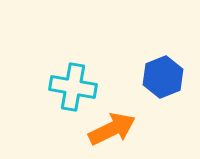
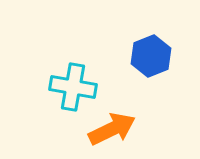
blue hexagon: moved 12 px left, 21 px up
